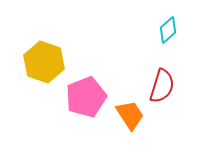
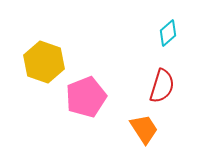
cyan diamond: moved 3 px down
orange trapezoid: moved 14 px right, 14 px down
